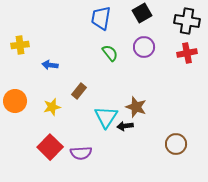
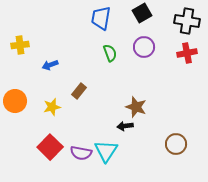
green semicircle: rotated 18 degrees clockwise
blue arrow: rotated 28 degrees counterclockwise
cyan triangle: moved 34 px down
purple semicircle: rotated 15 degrees clockwise
